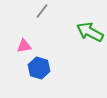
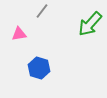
green arrow: moved 8 px up; rotated 76 degrees counterclockwise
pink triangle: moved 5 px left, 12 px up
